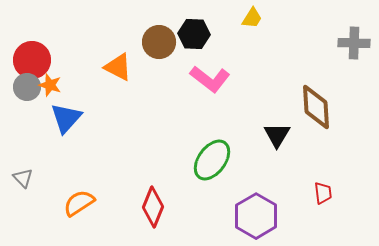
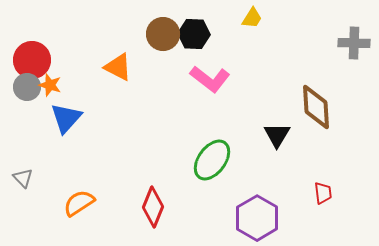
brown circle: moved 4 px right, 8 px up
purple hexagon: moved 1 px right, 2 px down
